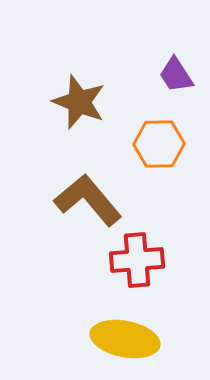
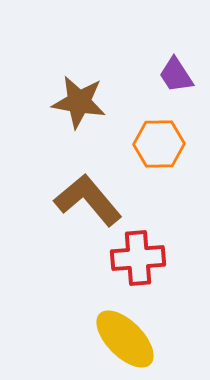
brown star: rotated 12 degrees counterclockwise
red cross: moved 1 px right, 2 px up
yellow ellipse: rotated 34 degrees clockwise
